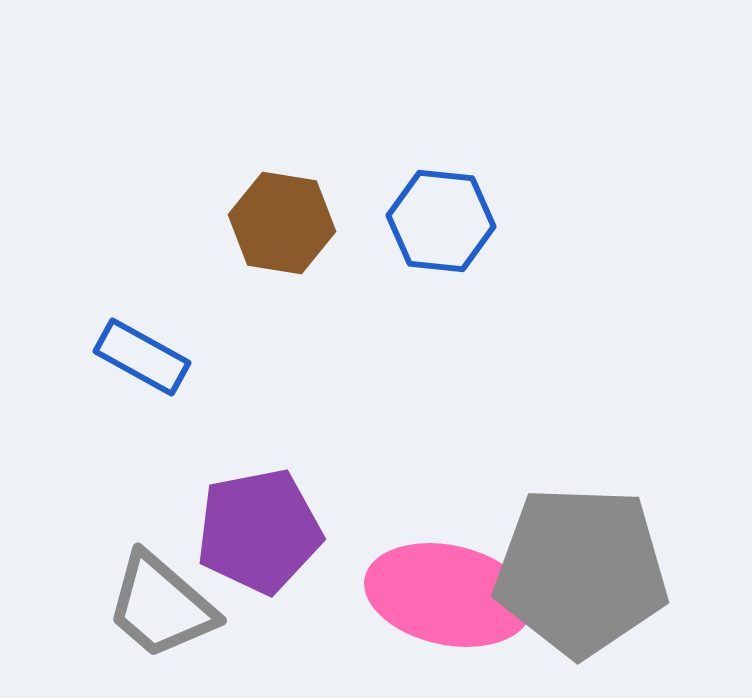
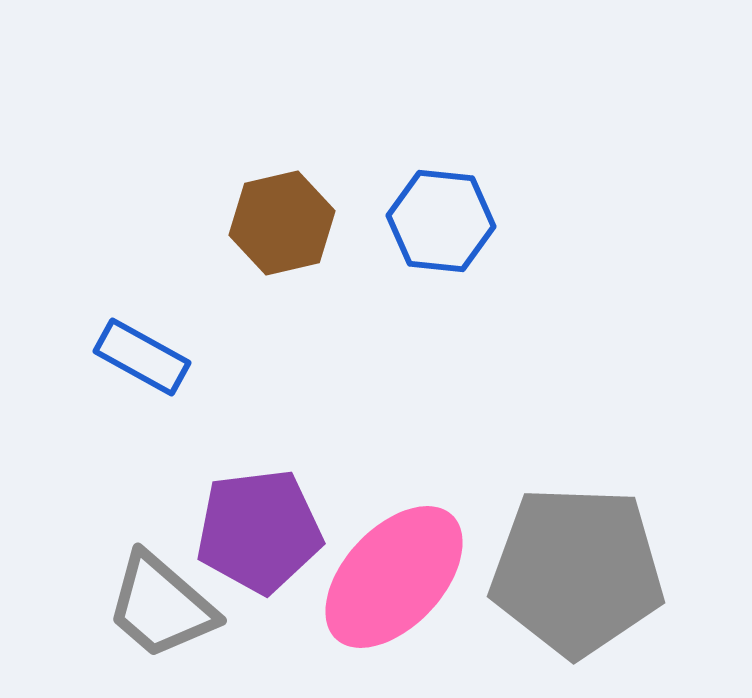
brown hexagon: rotated 22 degrees counterclockwise
purple pentagon: rotated 4 degrees clockwise
gray pentagon: moved 4 px left
pink ellipse: moved 54 px left, 18 px up; rotated 59 degrees counterclockwise
